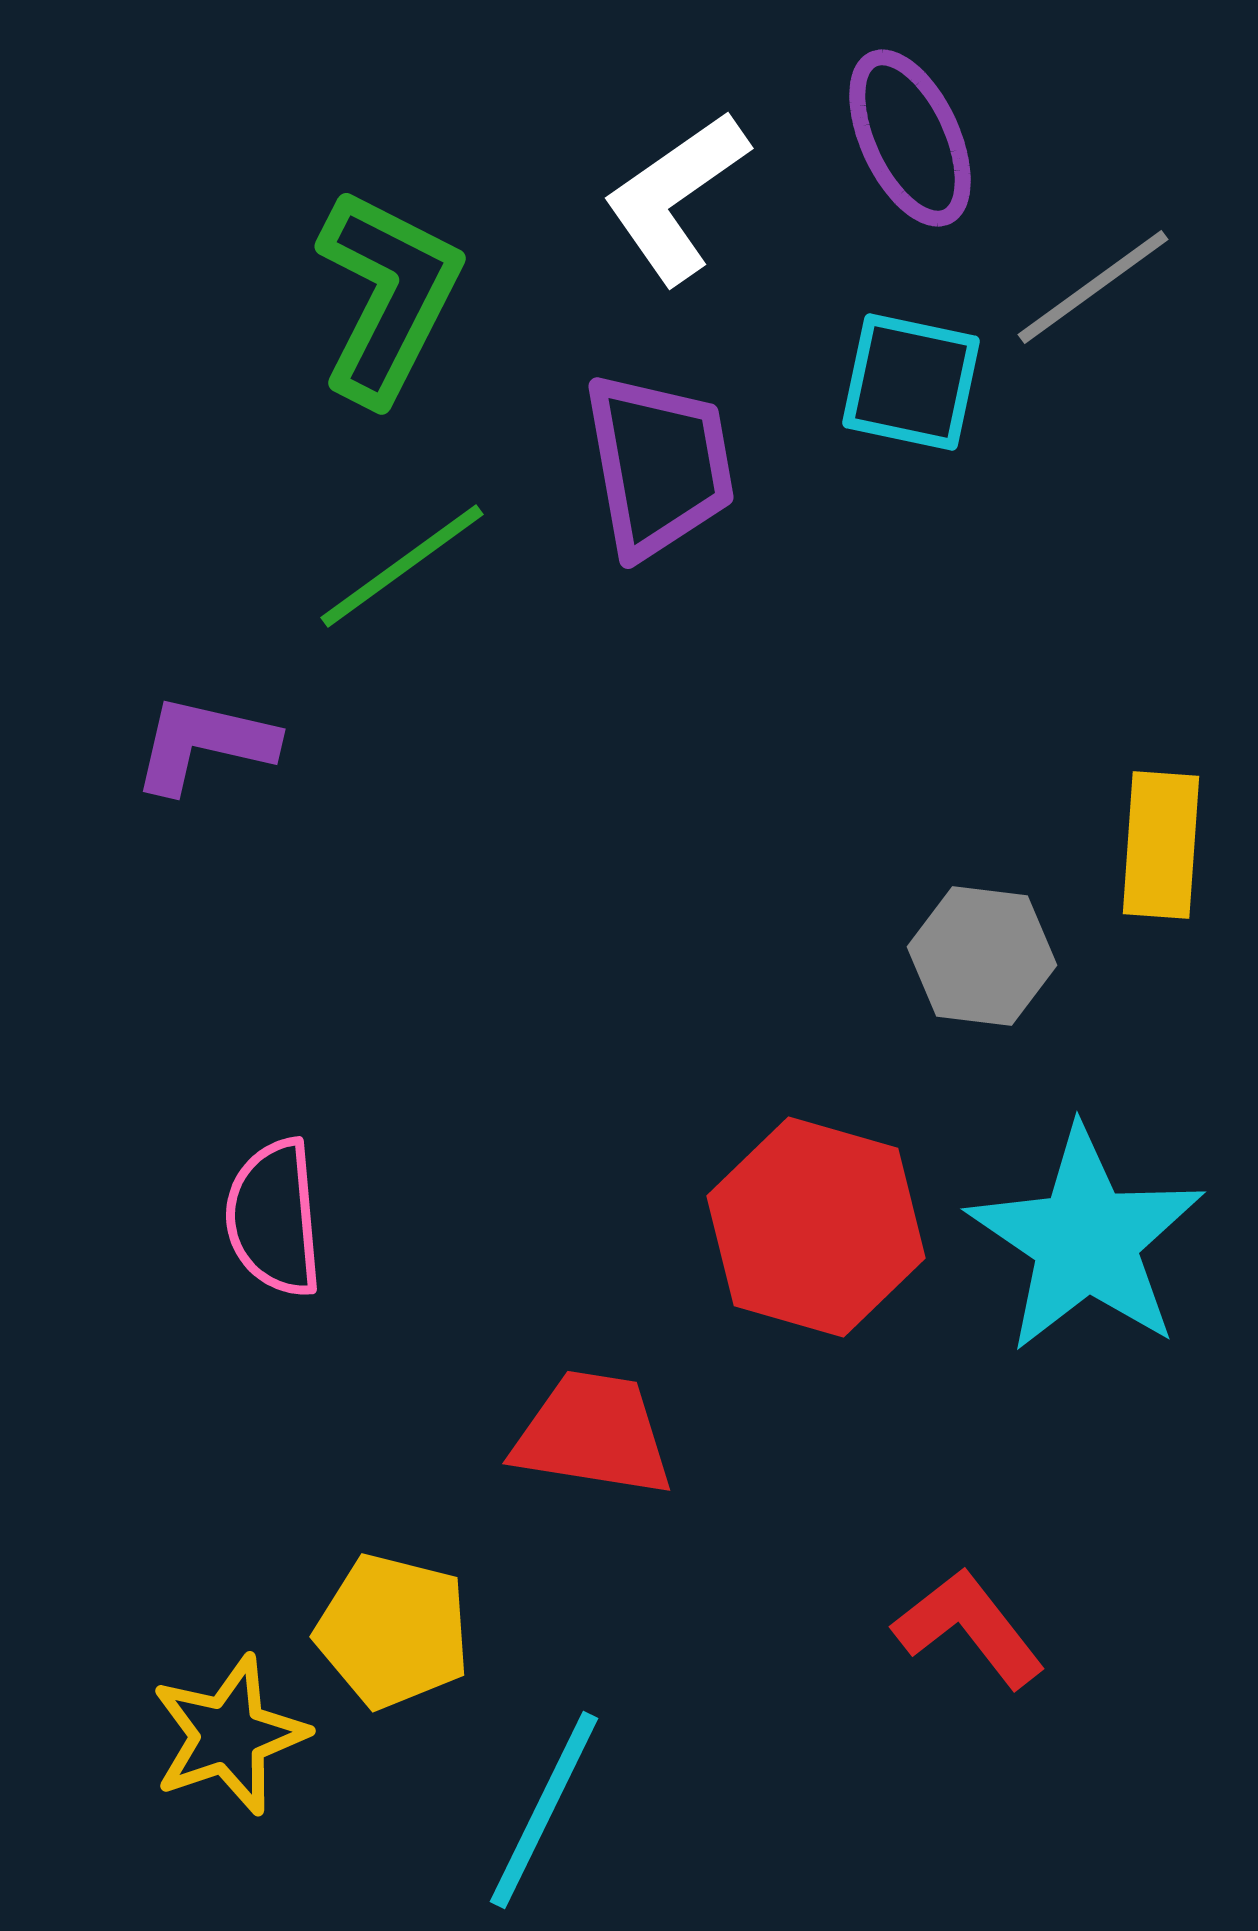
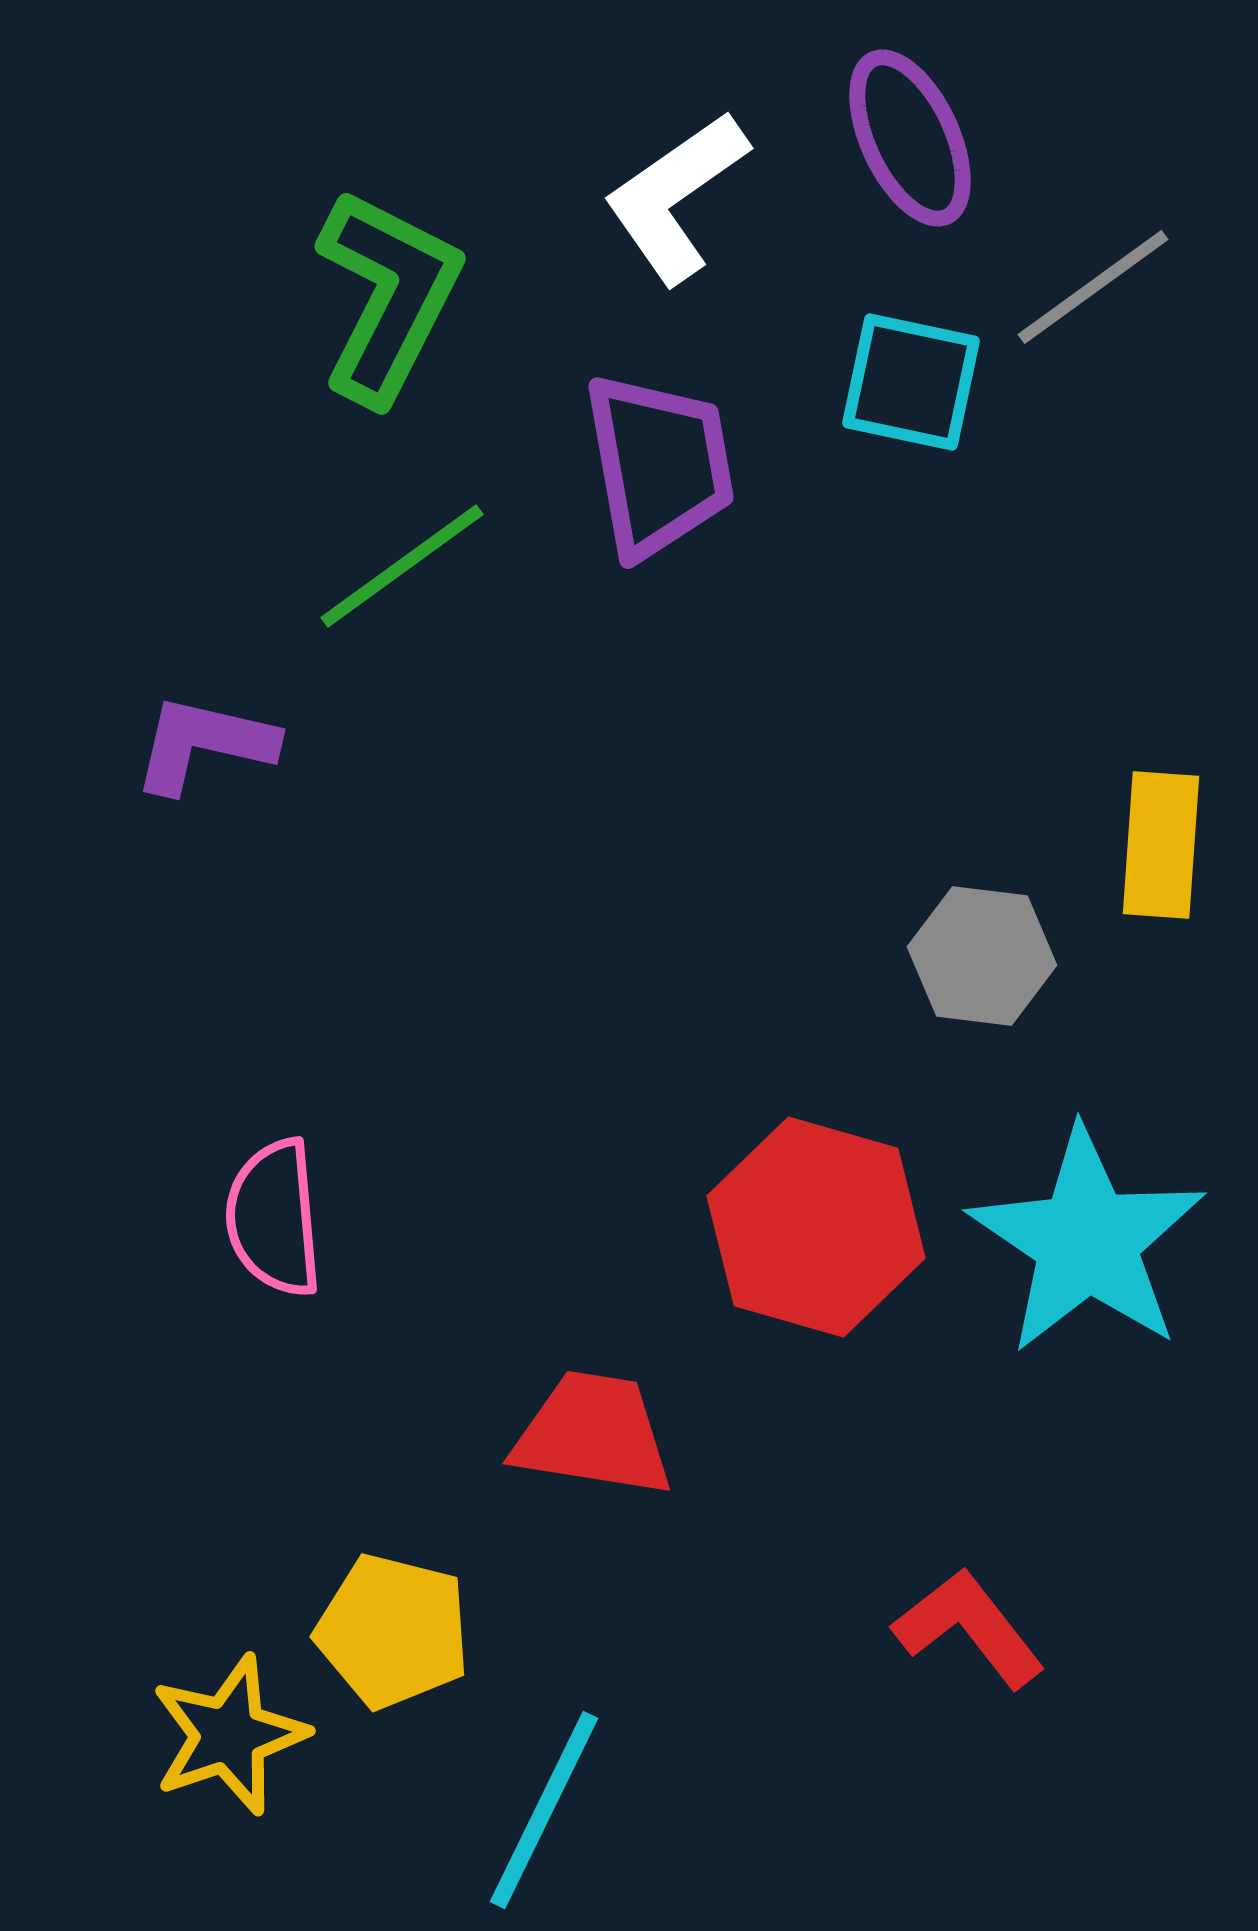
cyan star: moved 1 px right, 1 px down
